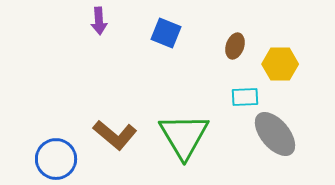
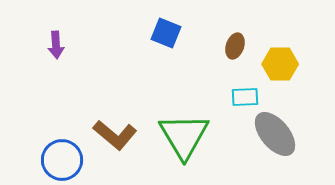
purple arrow: moved 43 px left, 24 px down
blue circle: moved 6 px right, 1 px down
